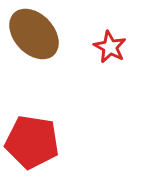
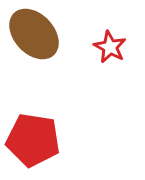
red pentagon: moved 1 px right, 2 px up
